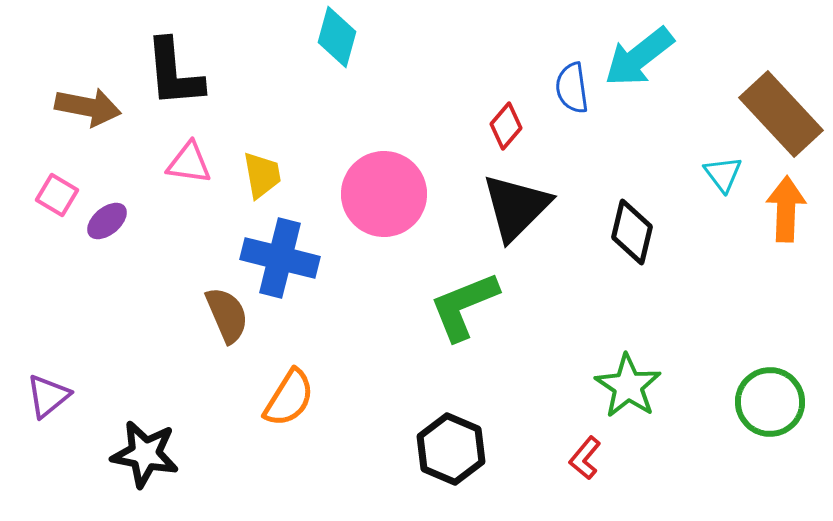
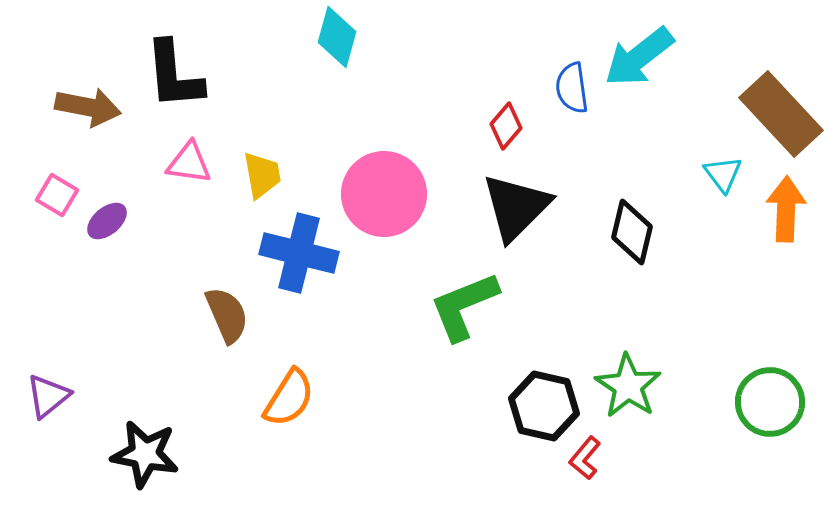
black L-shape: moved 2 px down
blue cross: moved 19 px right, 5 px up
black hexagon: moved 93 px right, 43 px up; rotated 10 degrees counterclockwise
